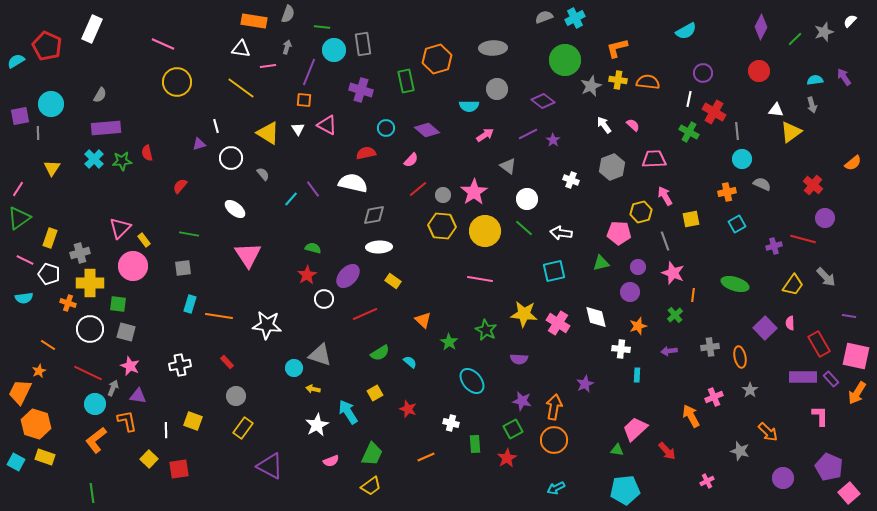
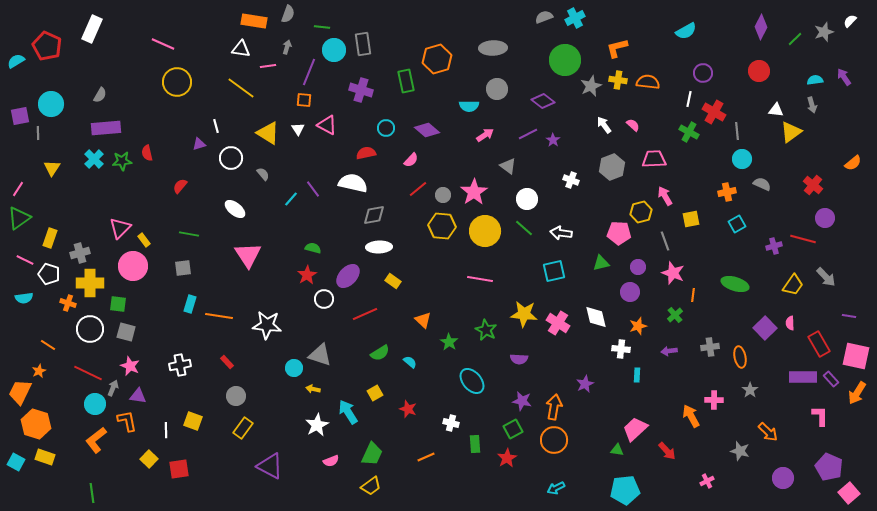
pink cross at (714, 397): moved 3 px down; rotated 24 degrees clockwise
